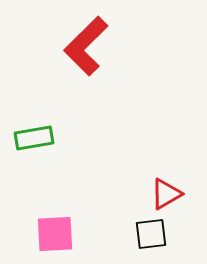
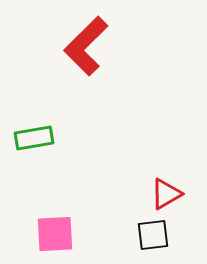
black square: moved 2 px right, 1 px down
